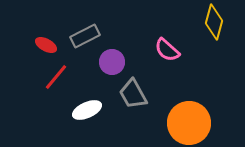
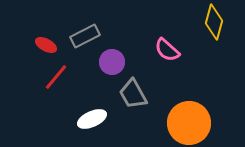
white ellipse: moved 5 px right, 9 px down
